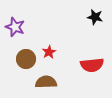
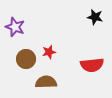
red star: rotated 16 degrees clockwise
